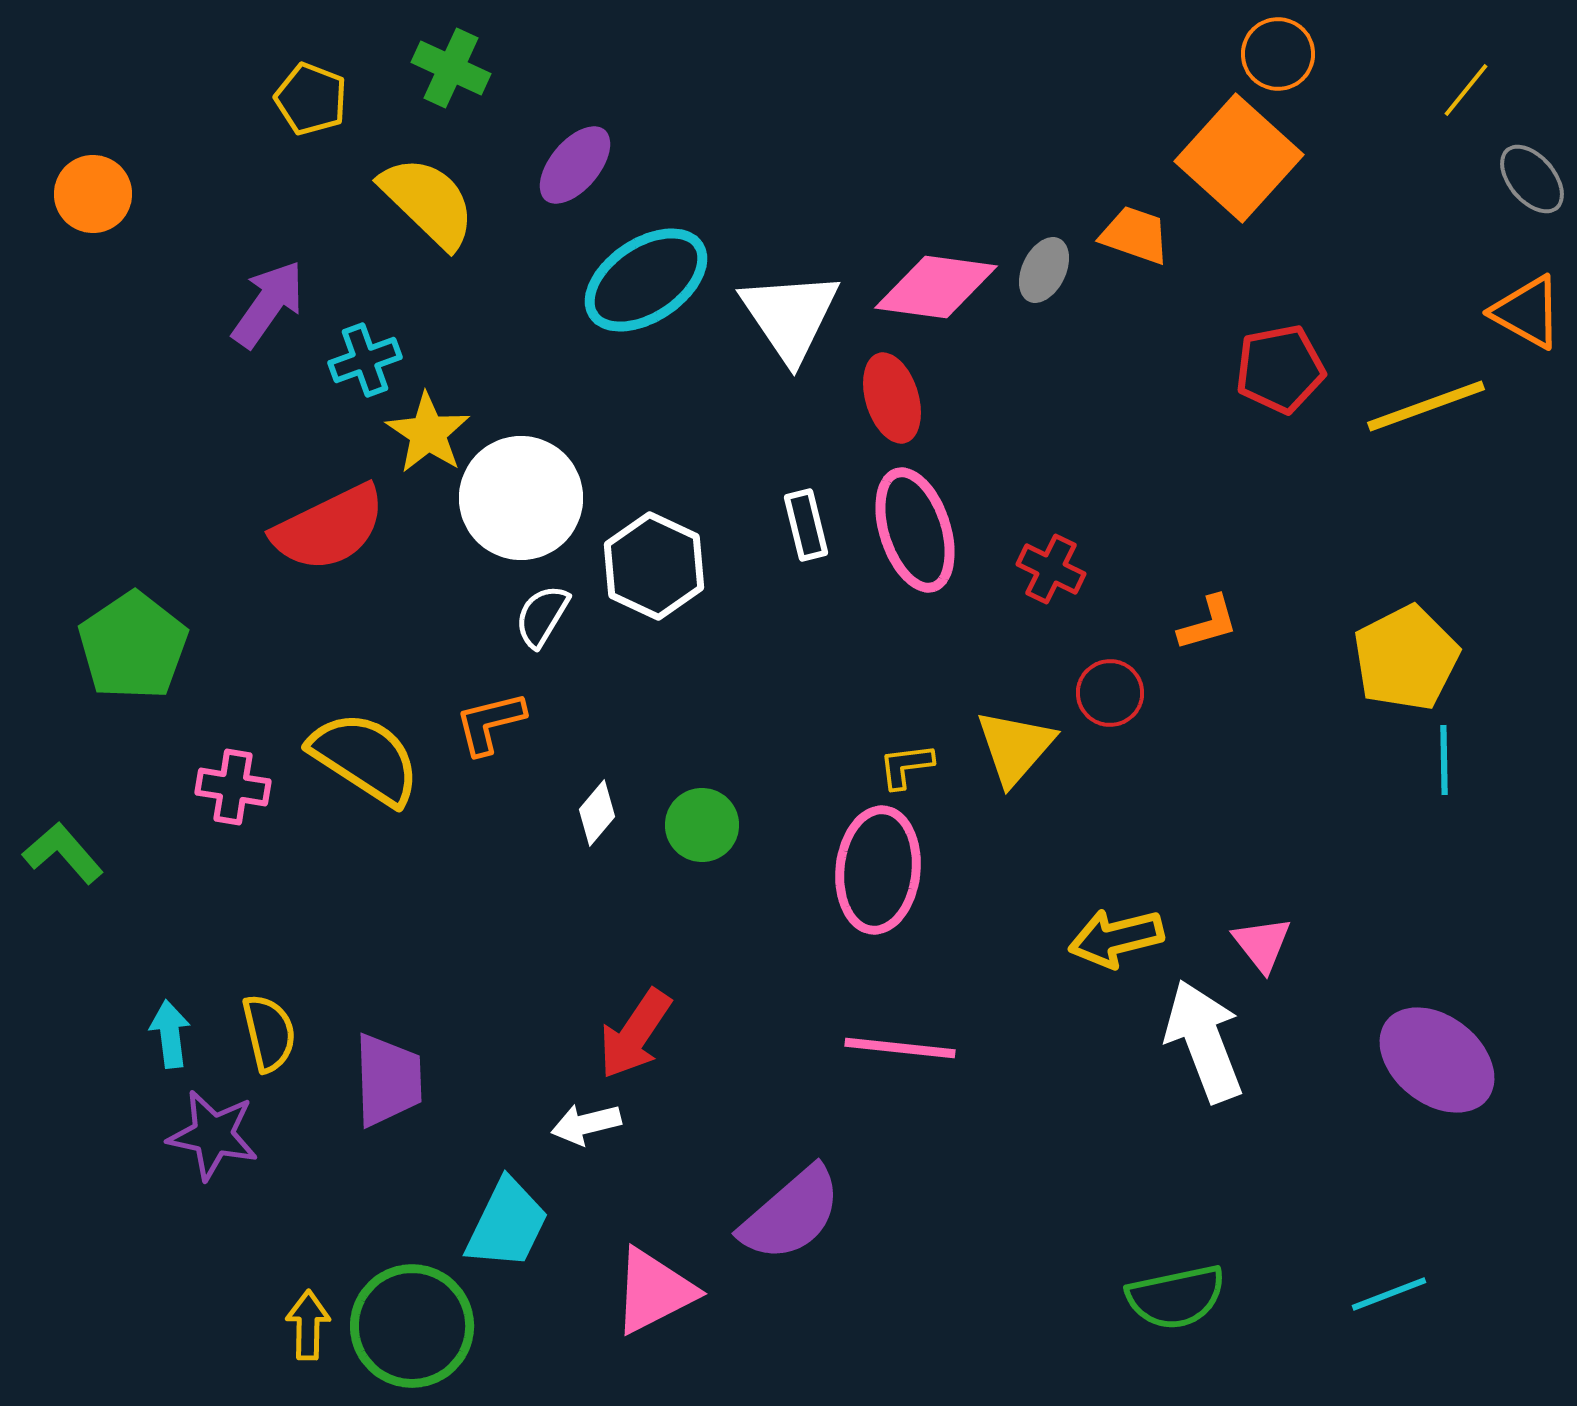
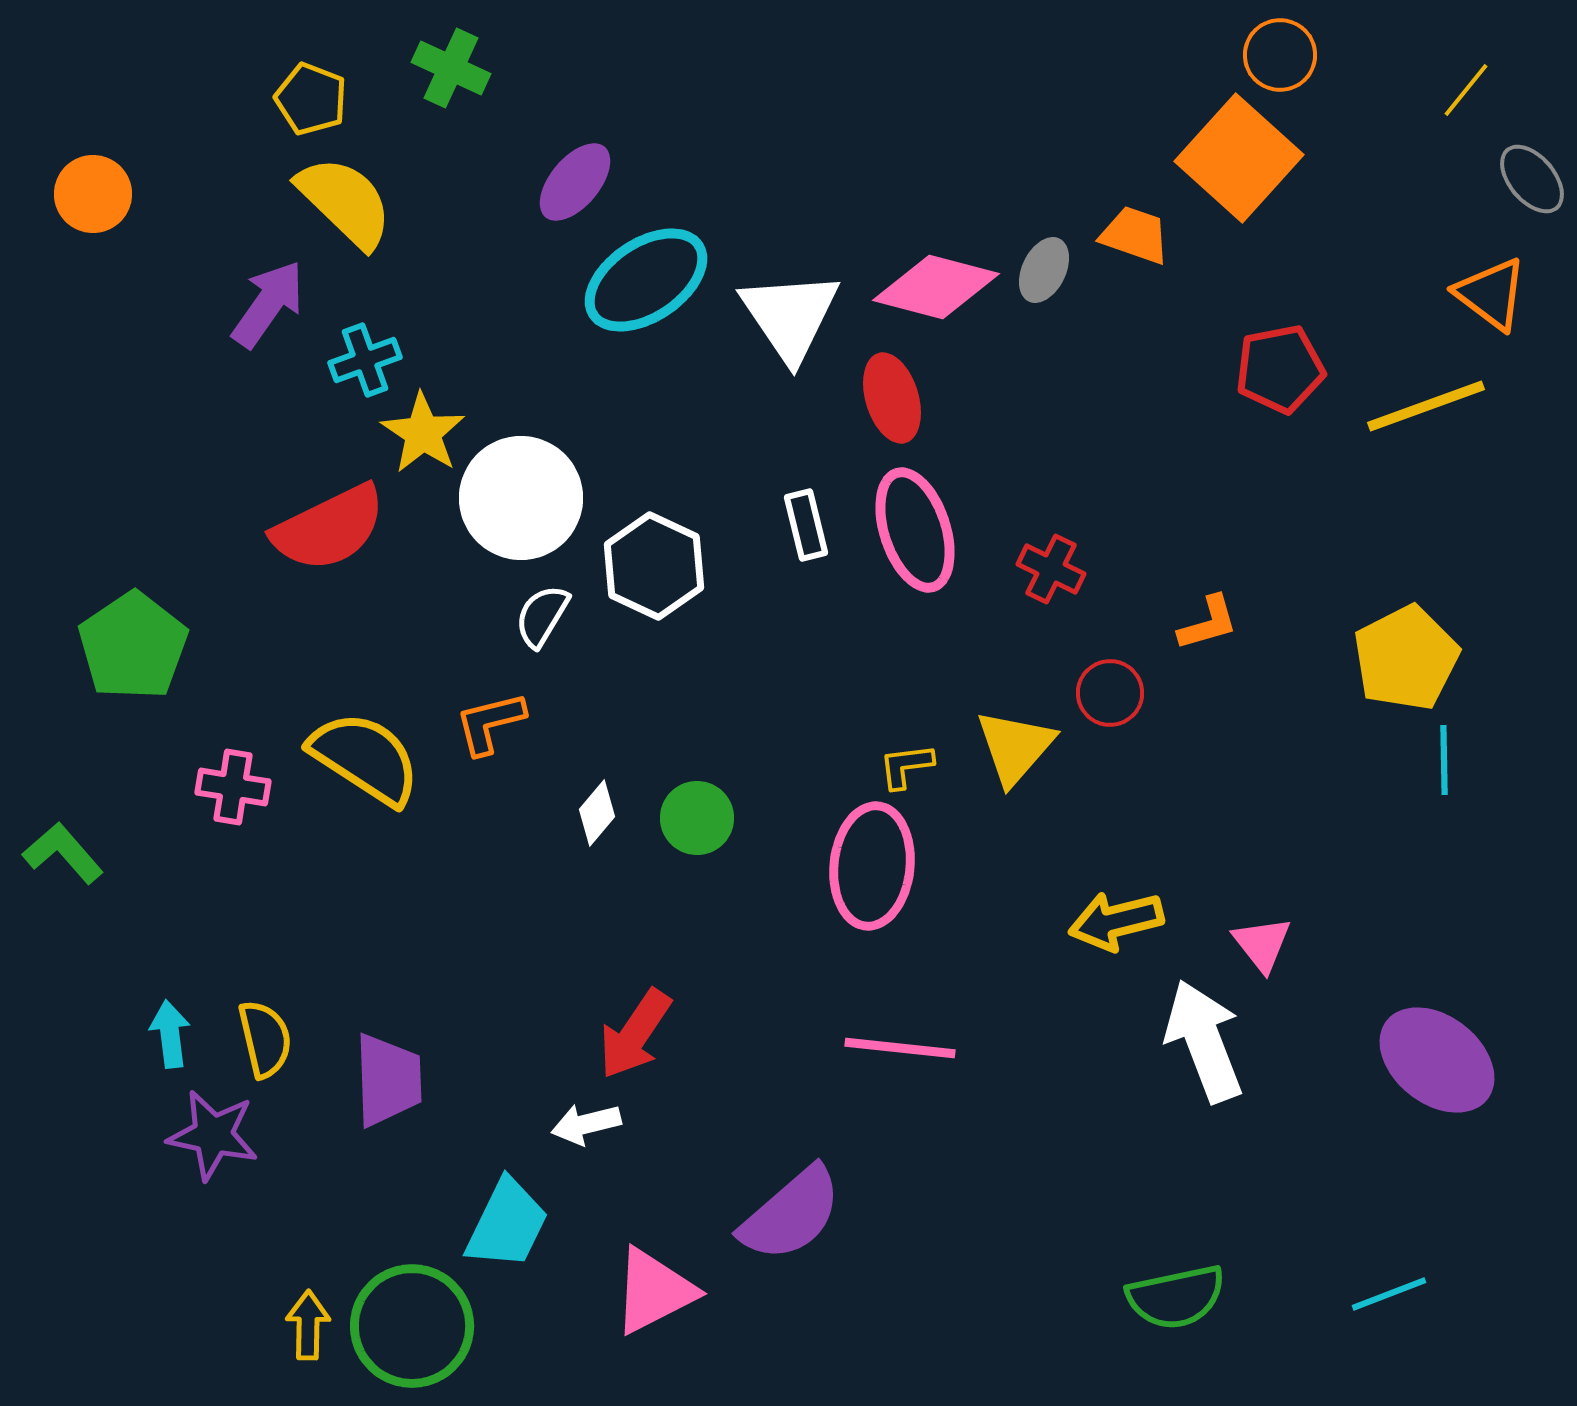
orange circle at (1278, 54): moved 2 px right, 1 px down
purple ellipse at (575, 165): moved 17 px down
yellow semicircle at (428, 202): moved 83 px left
pink diamond at (936, 287): rotated 7 degrees clockwise
orange triangle at (1527, 312): moved 36 px left, 18 px up; rotated 8 degrees clockwise
yellow star at (428, 433): moved 5 px left
green circle at (702, 825): moved 5 px left, 7 px up
pink ellipse at (878, 870): moved 6 px left, 4 px up
yellow arrow at (1116, 938): moved 17 px up
yellow semicircle at (269, 1033): moved 4 px left, 6 px down
